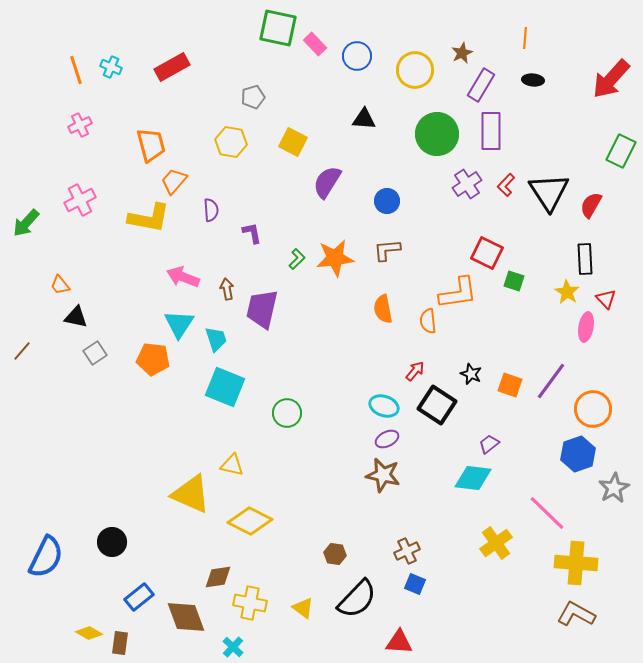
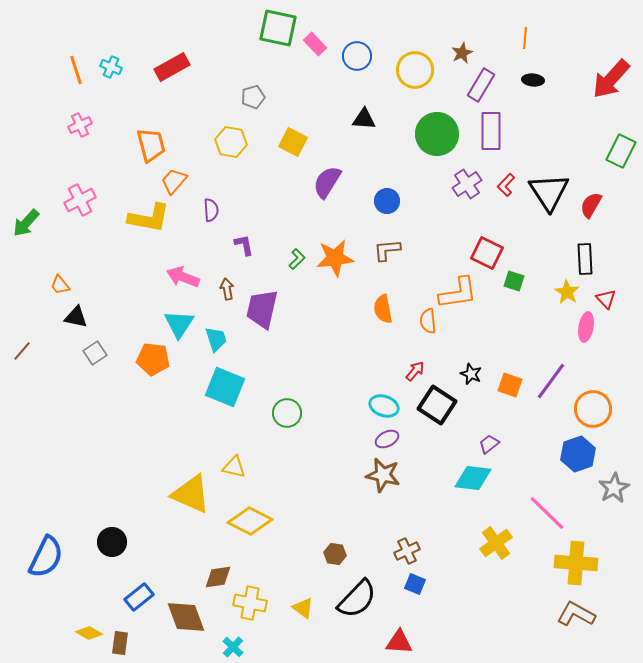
purple L-shape at (252, 233): moved 8 px left, 12 px down
yellow triangle at (232, 465): moved 2 px right, 2 px down
